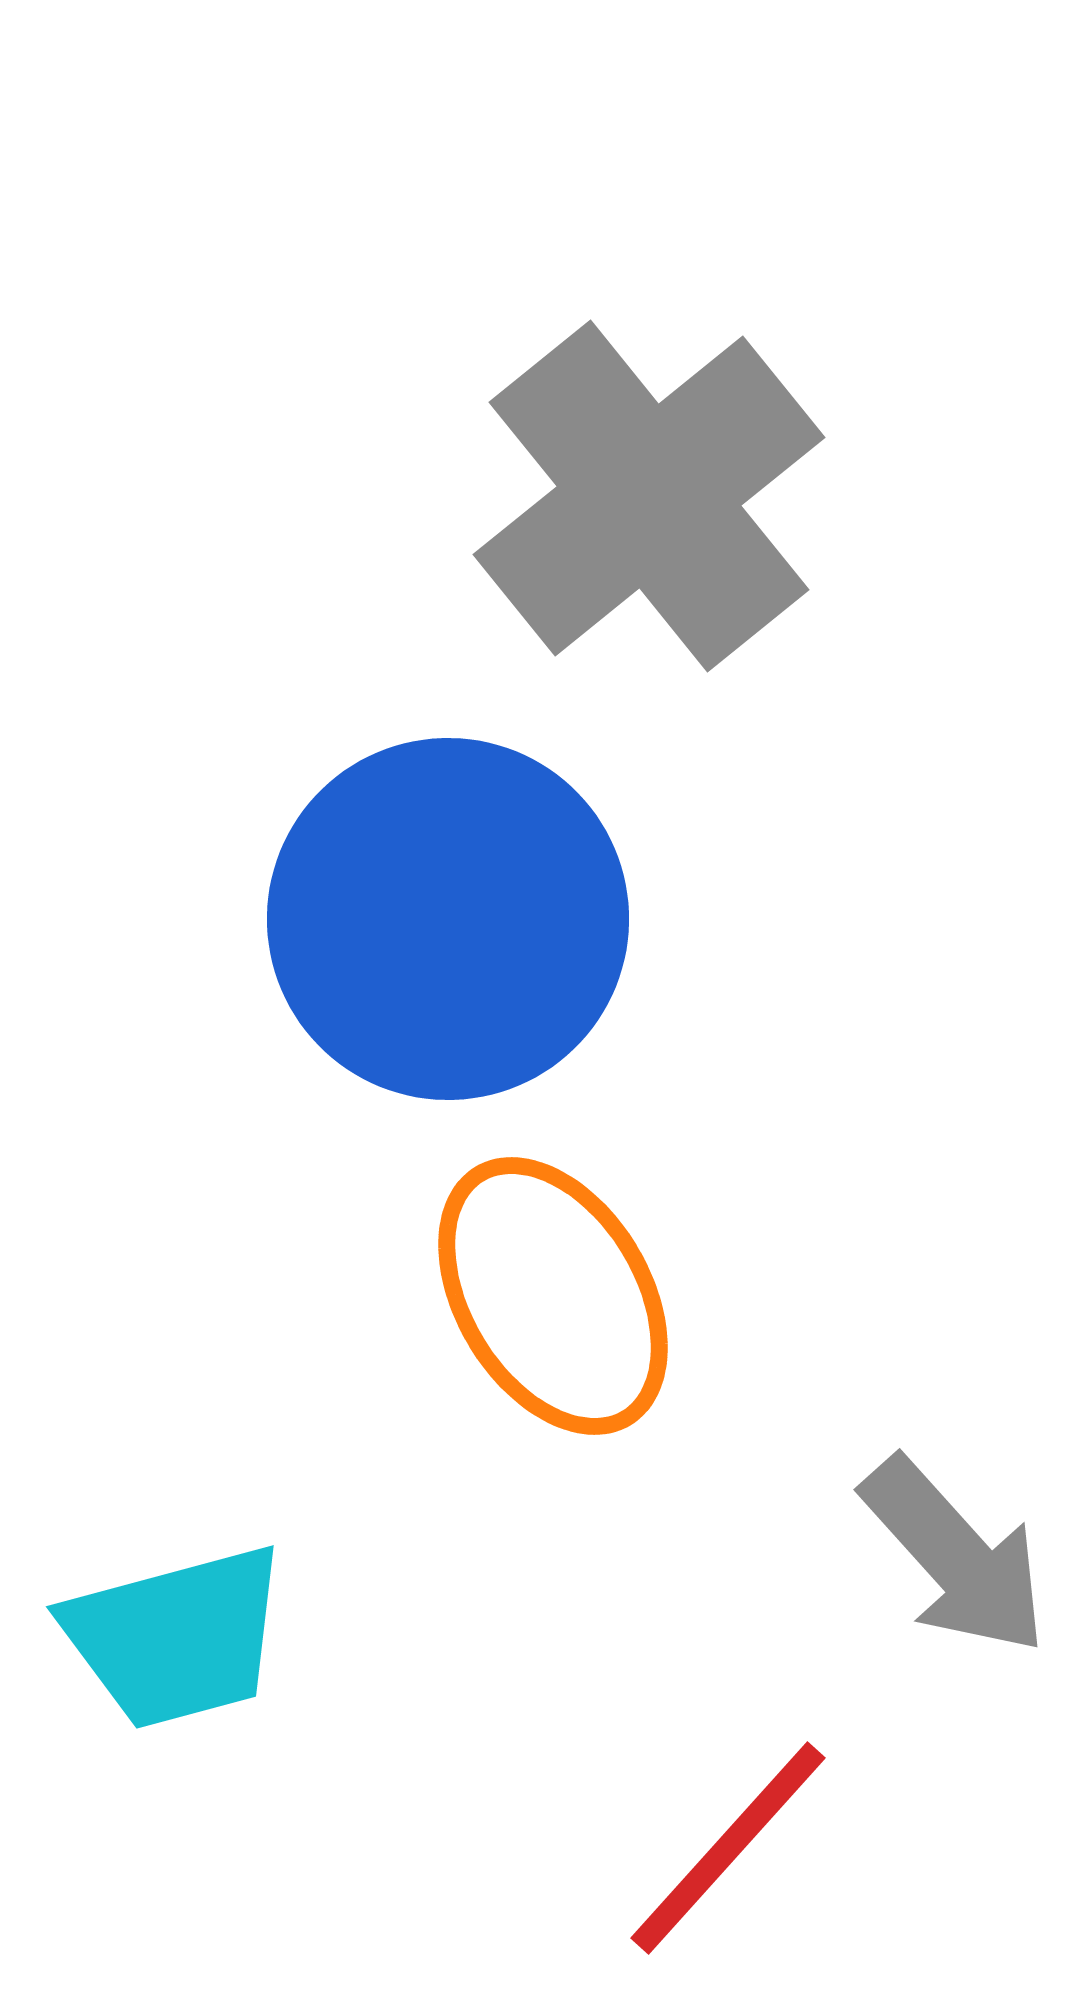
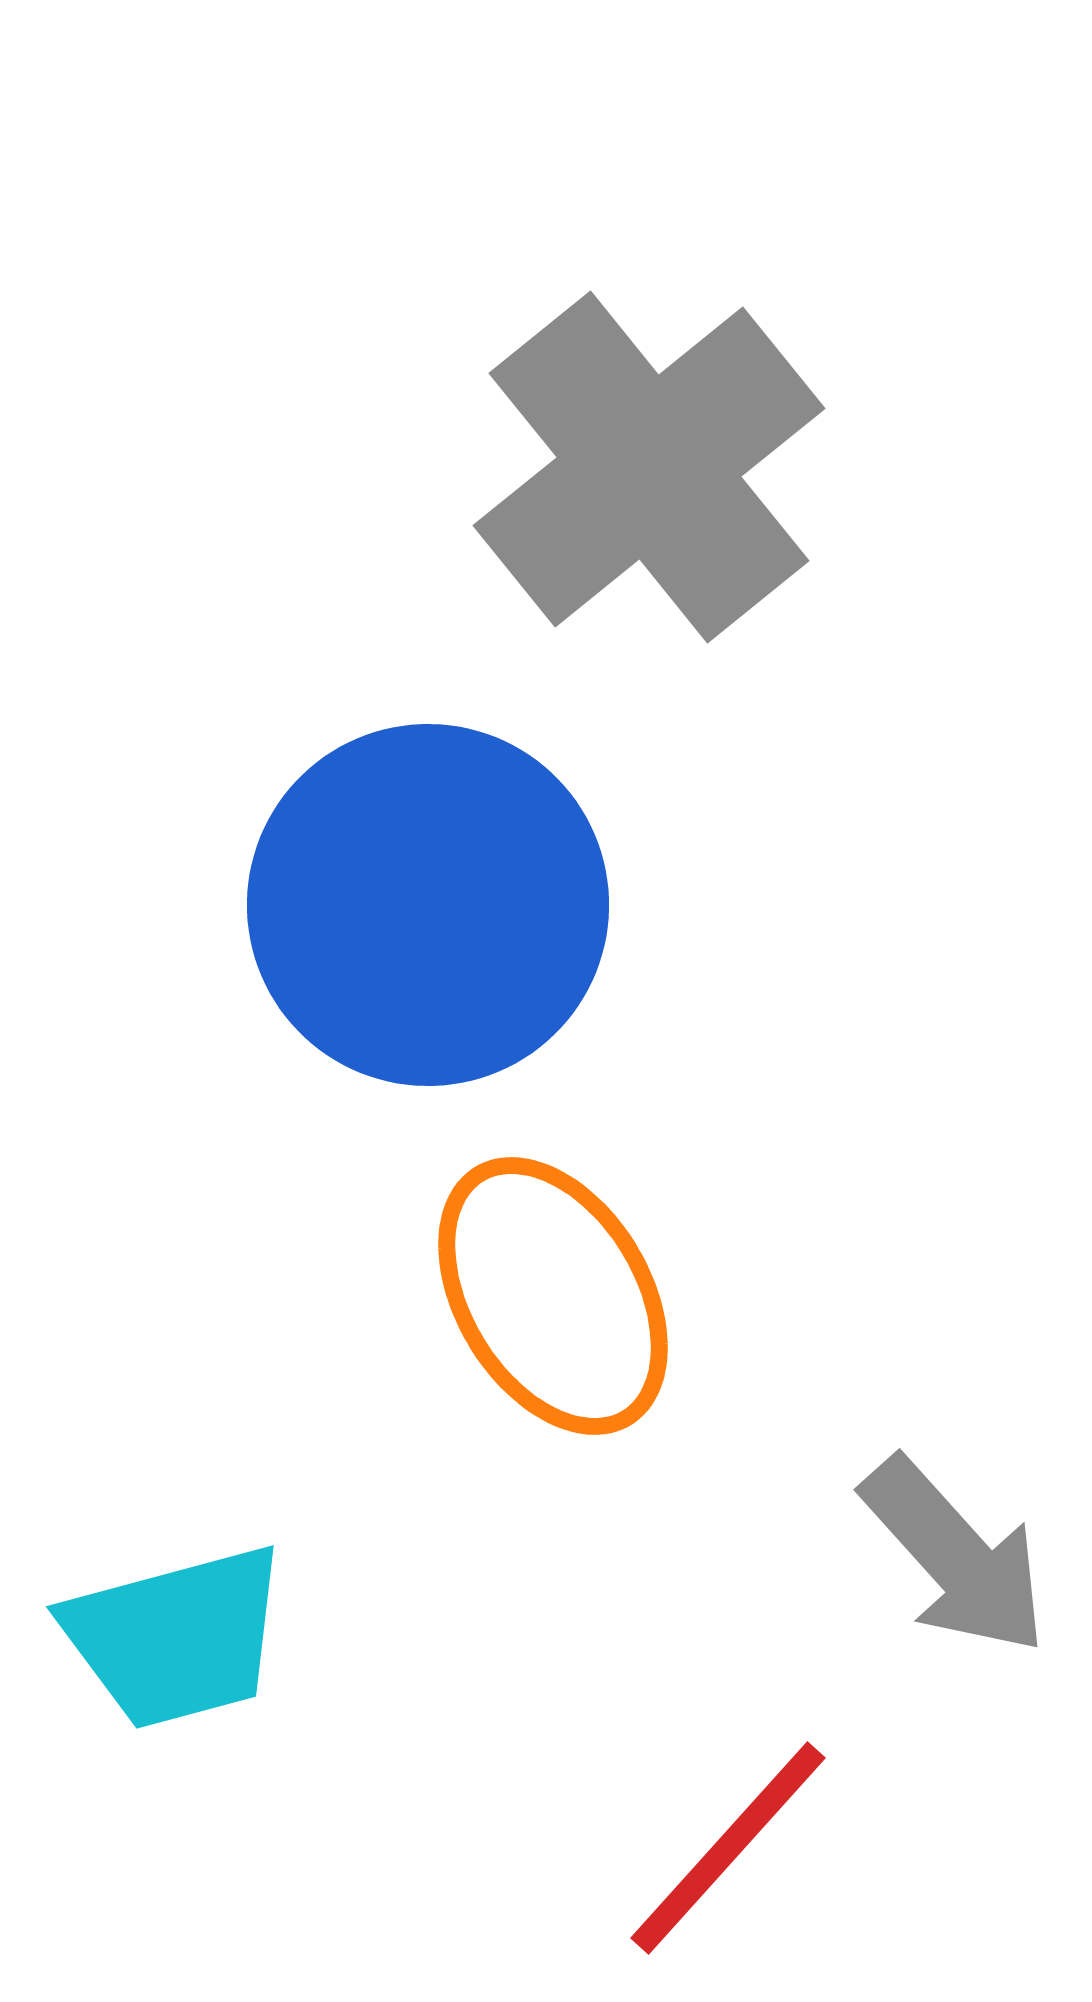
gray cross: moved 29 px up
blue circle: moved 20 px left, 14 px up
